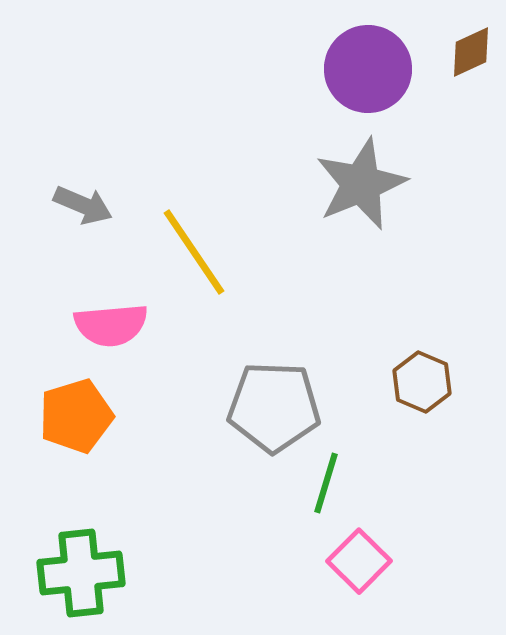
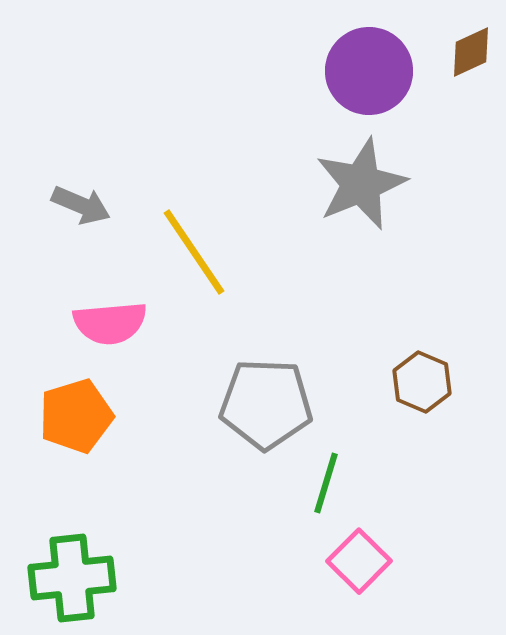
purple circle: moved 1 px right, 2 px down
gray arrow: moved 2 px left
pink semicircle: moved 1 px left, 2 px up
gray pentagon: moved 8 px left, 3 px up
green cross: moved 9 px left, 5 px down
